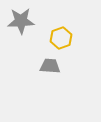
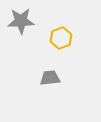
gray trapezoid: moved 12 px down; rotated 10 degrees counterclockwise
